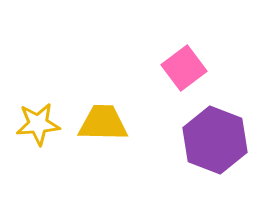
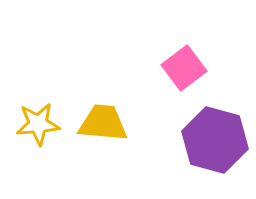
yellow trapezoid: rotated 4 degrees clockwise
purple hexagon: rotated 6 degrees counterclockwise
